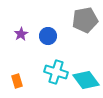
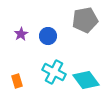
cyan cross: moved 2 px left; rotated 10 degrees clockwise
